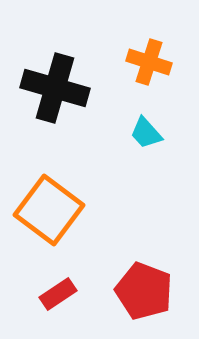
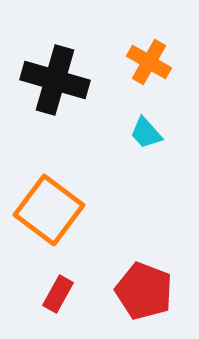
orange cross: rotated 12 degrees clockwise
black cross: moved 8 px up
red rectangle: rotated 27 degrees counterclockwise
